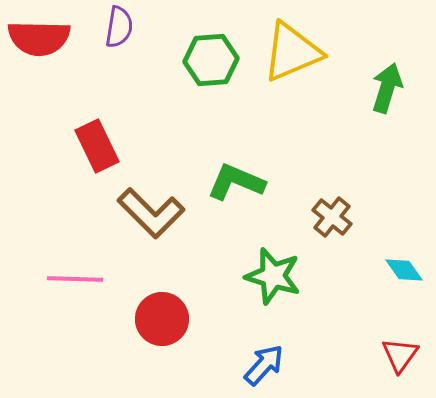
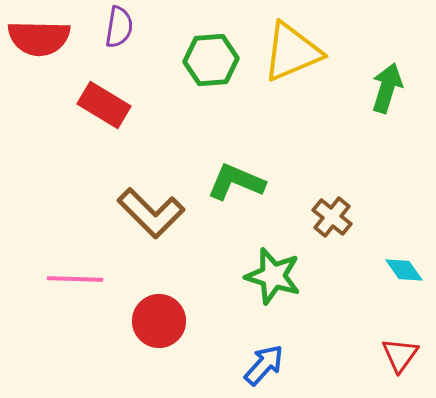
red rectangle: moved 7 px right, 41 px up; rotated 33 degrees counterclockwise
red circle: moved 3 px left, 2 px down
